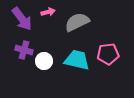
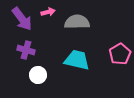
gray semicircle: rotated 25 degrees clockwise
purple cross: moved 2 px right
pink pentagon: moved 12 px right; rotated 25 degrees counterclockwise
white circle: moved 6 px left, 14 px down
